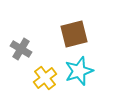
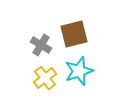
gray cross: moved 20 px right, 4 px up
